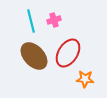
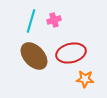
cyan line: rotated 30 degrees clockwise
red ellipse: moved 3 px right; rotated 44 degrees clockwise
